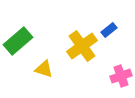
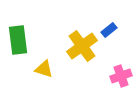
green rectangle: moved 1 px up; rotated 56 degrees counterclockwise
